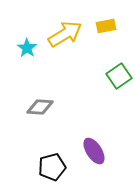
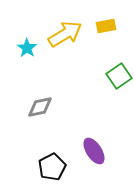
gray diamond: rotated 16 degrees counterclockwise
black pentagon: rotated 12 degrees counterclockwise
